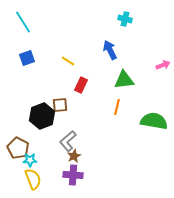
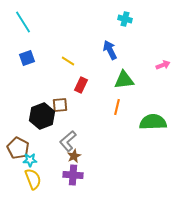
green semicircle: moved 1 px left, 1 px down; rotated 12 degrees counterclockwise
